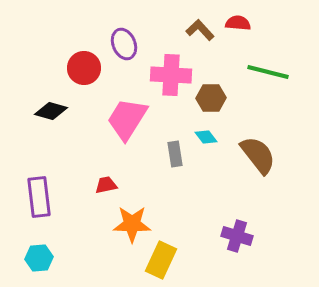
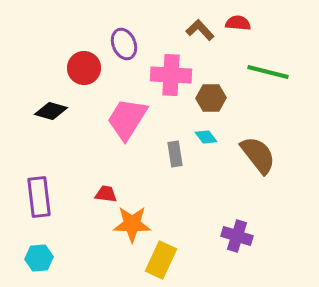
red trapezoid: moved 9 px down; rotated 20 degrees clockwise
